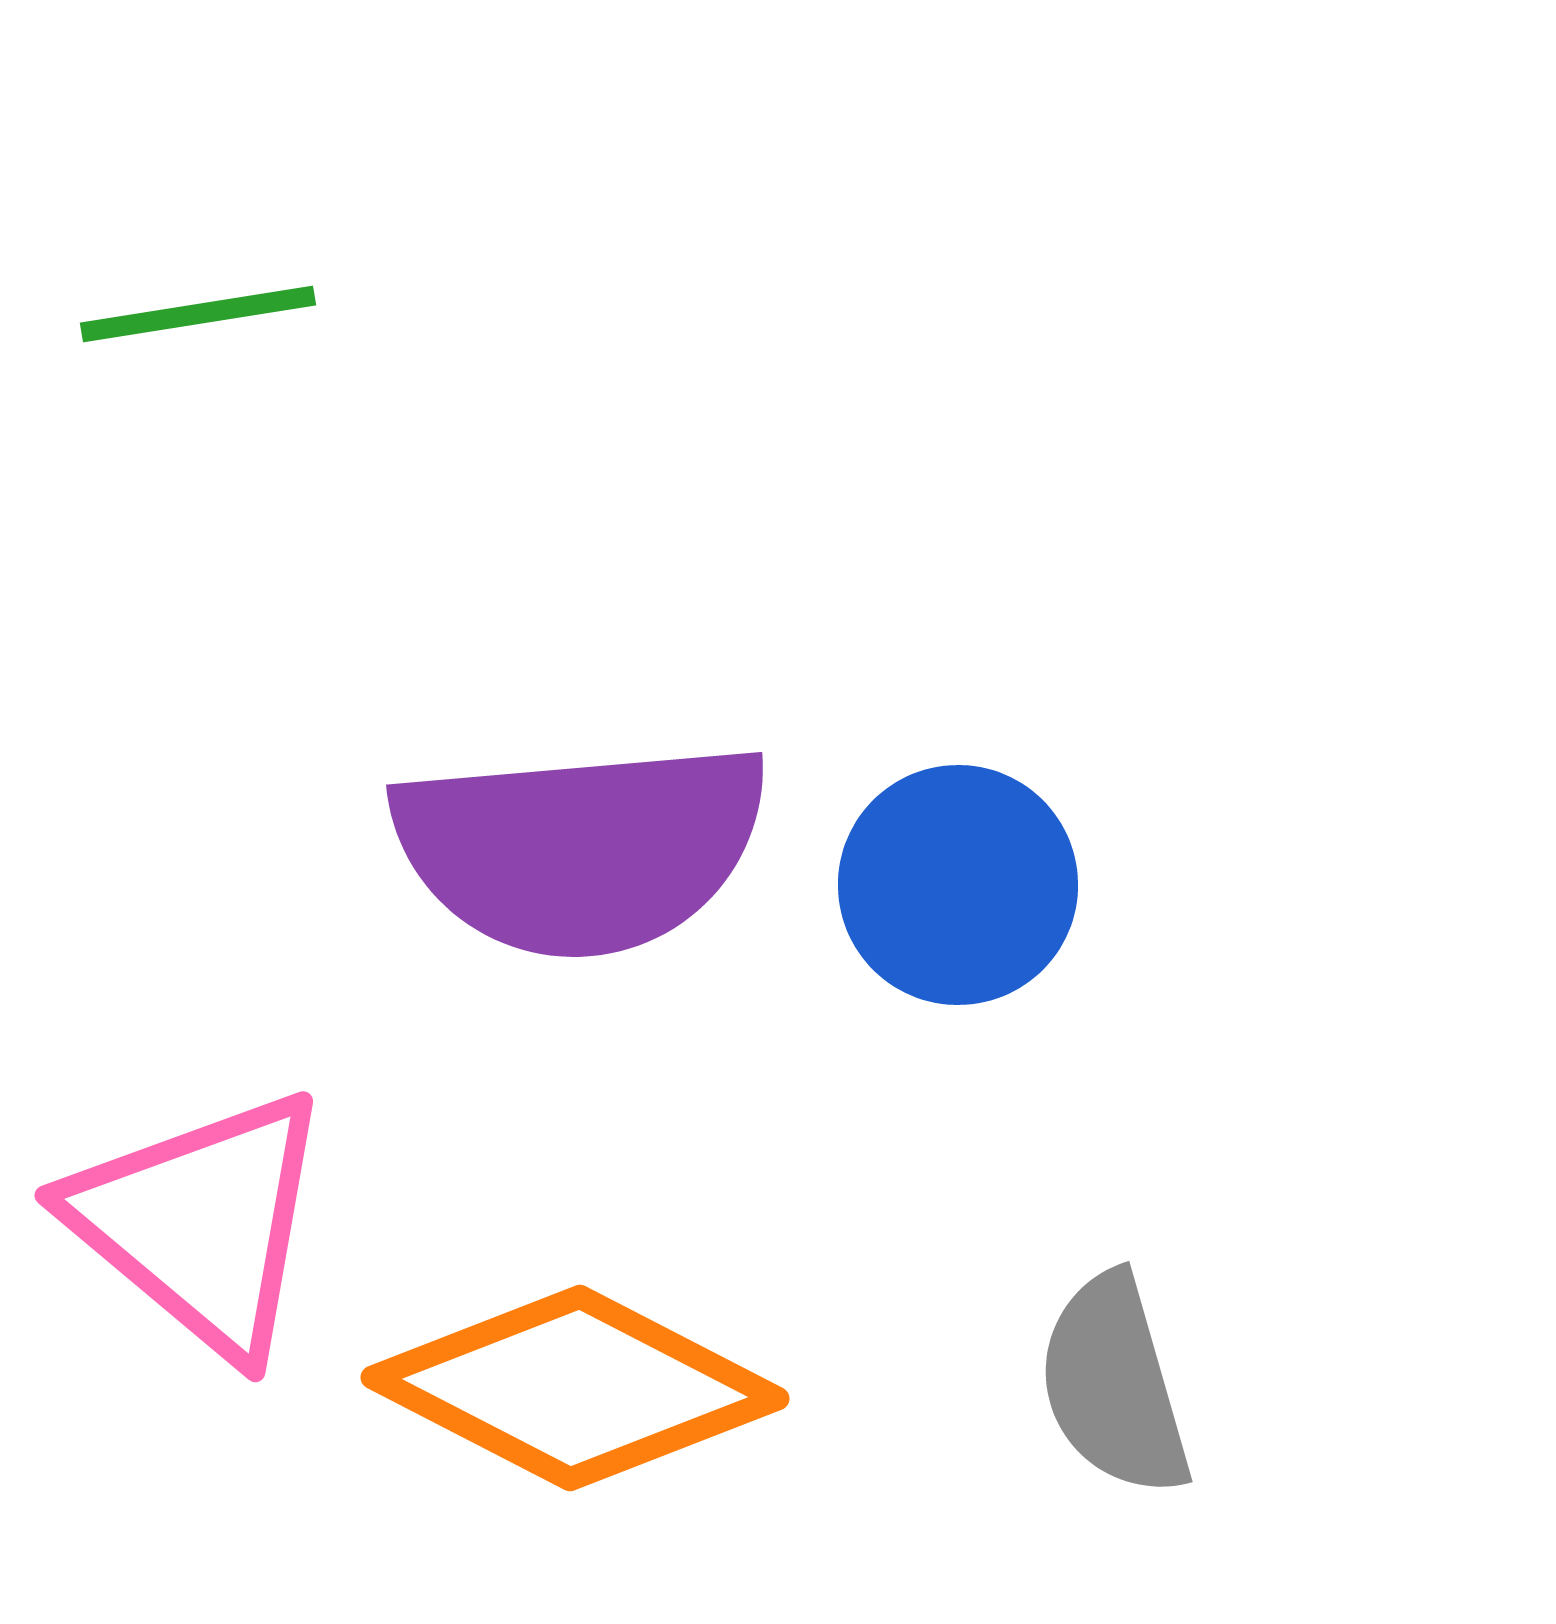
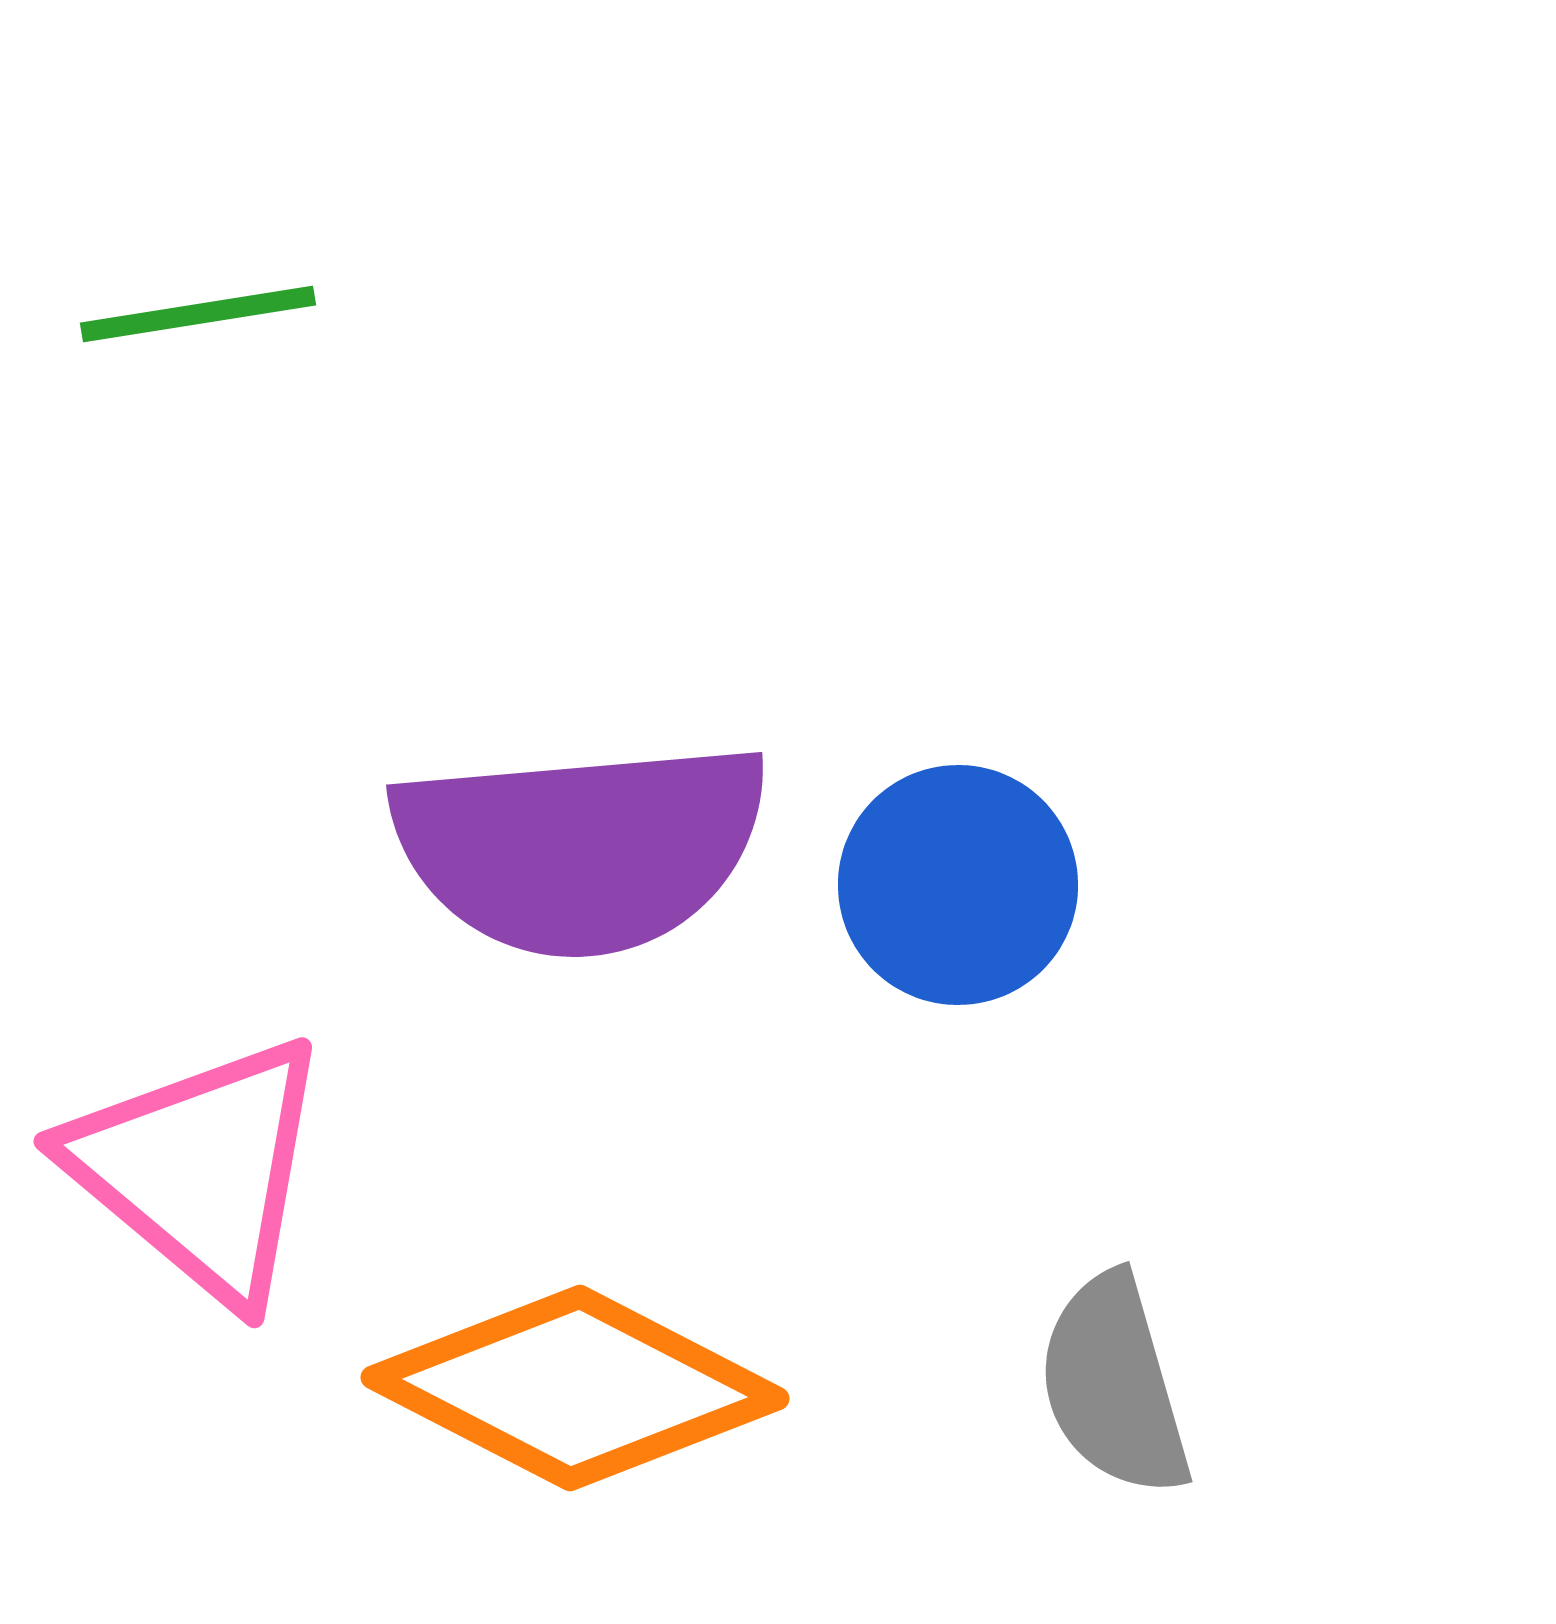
pink triangle: moved 1 px left, 54 px up
